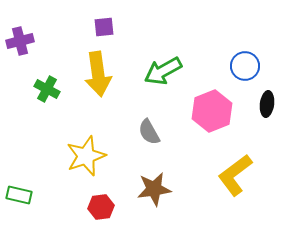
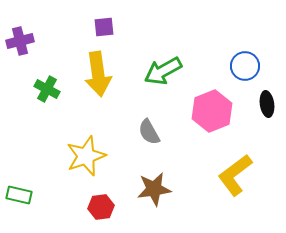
black ellipse: rotated 15 degrees counterclockwise
